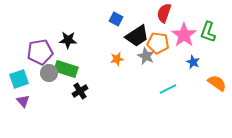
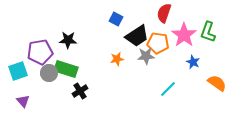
gray star: rotated 30 degrees counterclockwise
cyan square: moved 1 px left, 8 px up
cyan line: rotated 18 degrees counterclockwise
